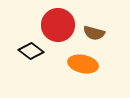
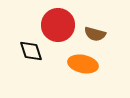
brown semicircle: moved 1 px right, 1 px down
black diamond: rotated 35 degrees clockwise
